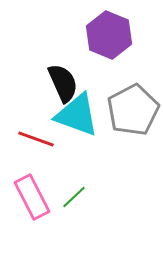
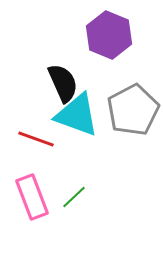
pink rectangle: rotated 6 degrees clockwise
